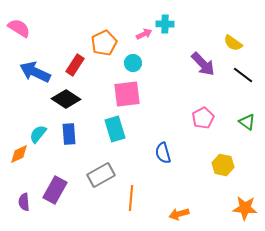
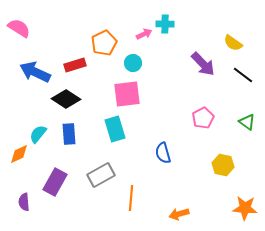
red rectangle: rotated 40 degrees clockwise
purple rectangle: moved 8 px up
